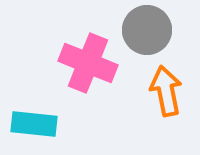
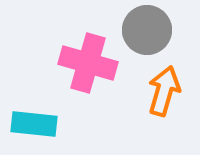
pink cross: rotated 6 degrees counterclockwise
orange arrow: moved 2 px left; rotated 27 degrees clockwise
